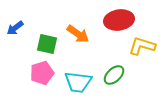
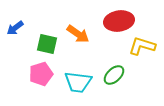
red ellipse: moved 1 px down
pink pentagon: moved 1 px left, 1 px down
